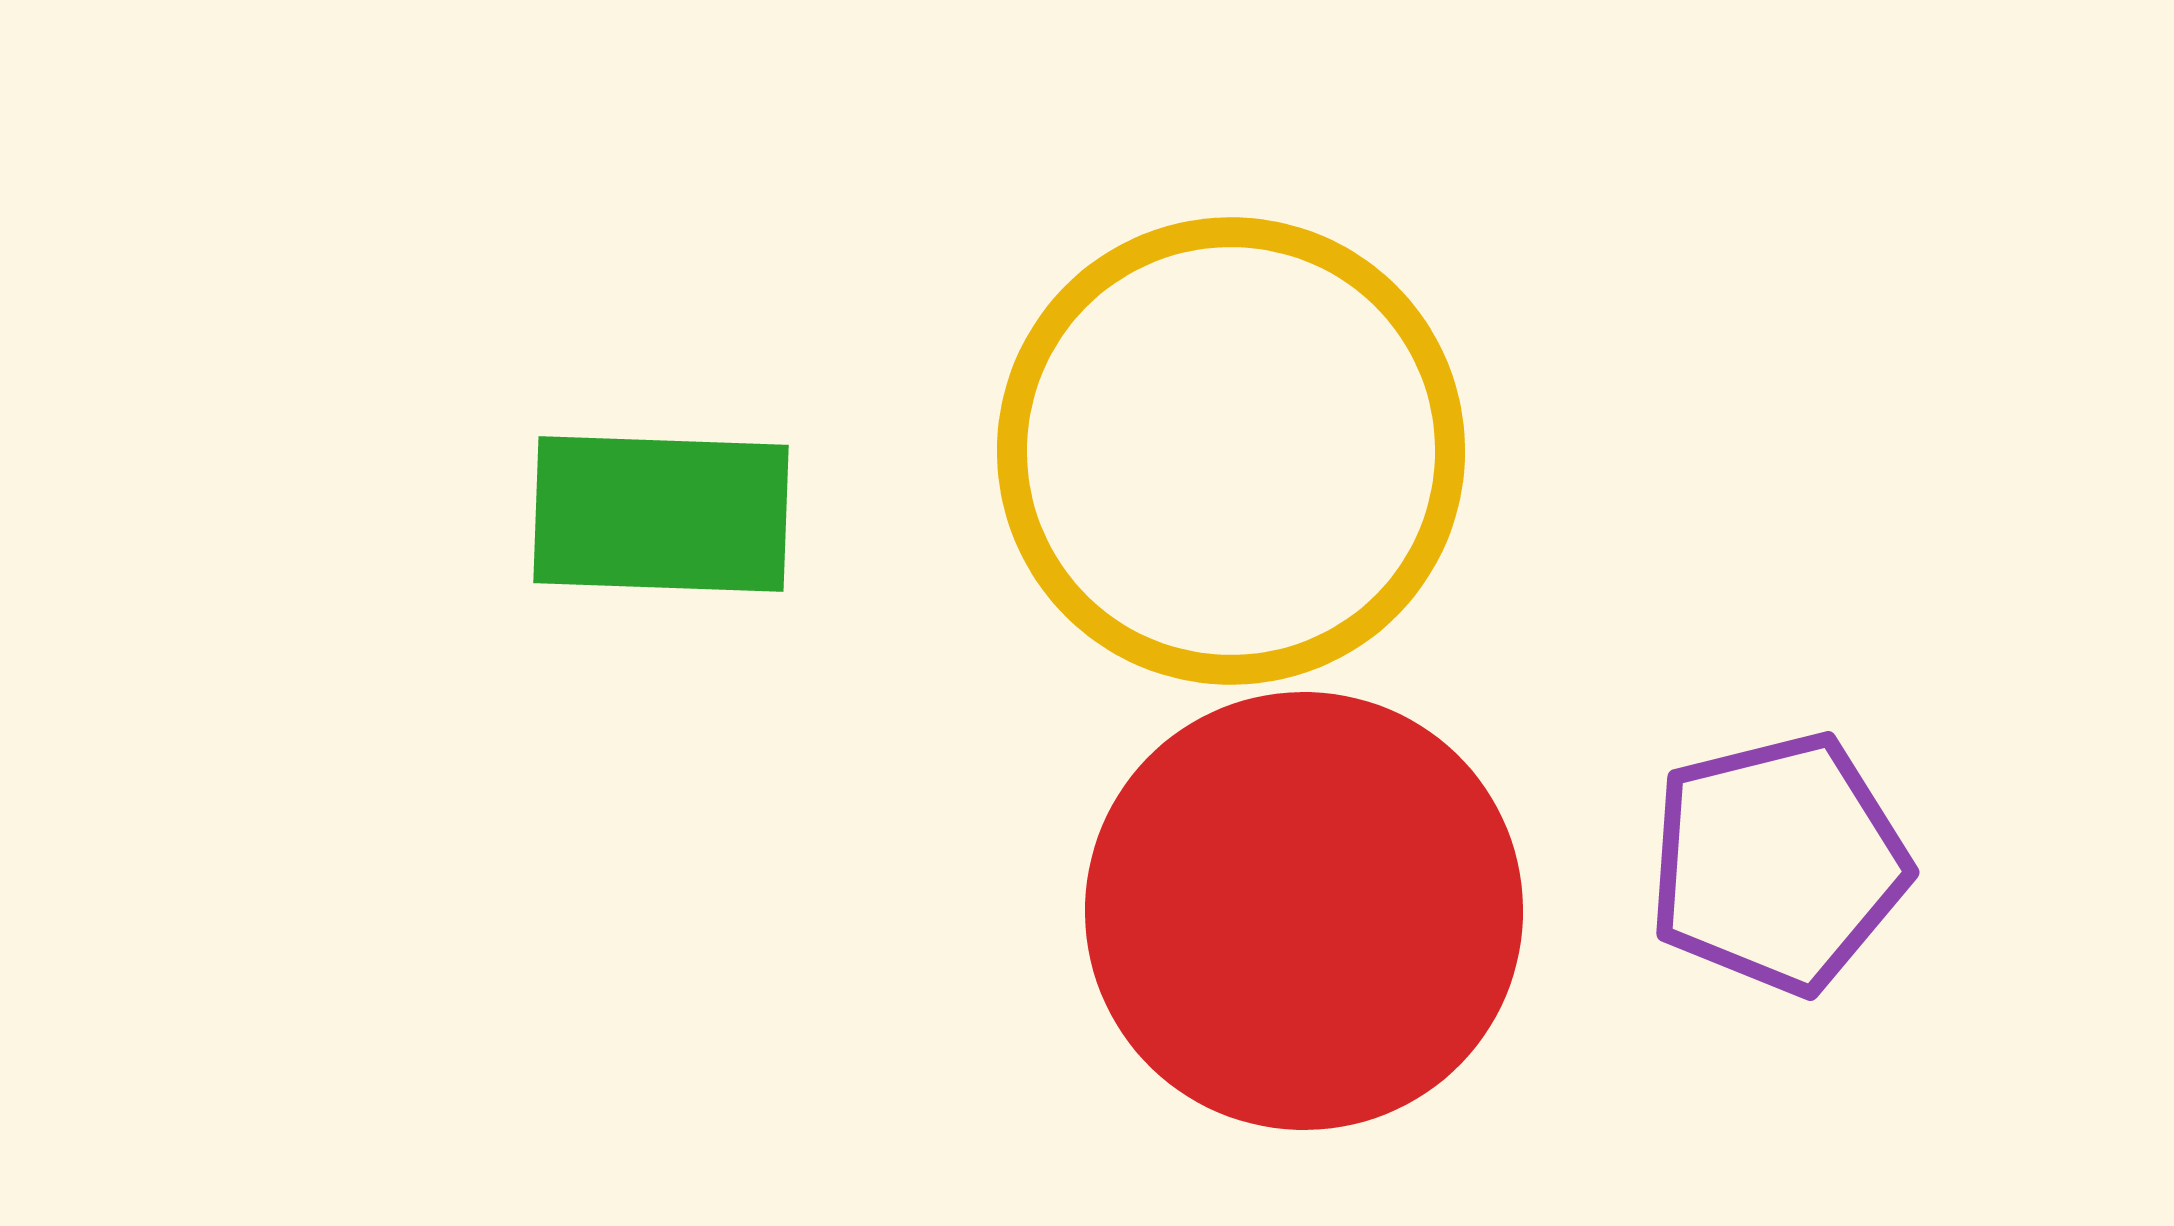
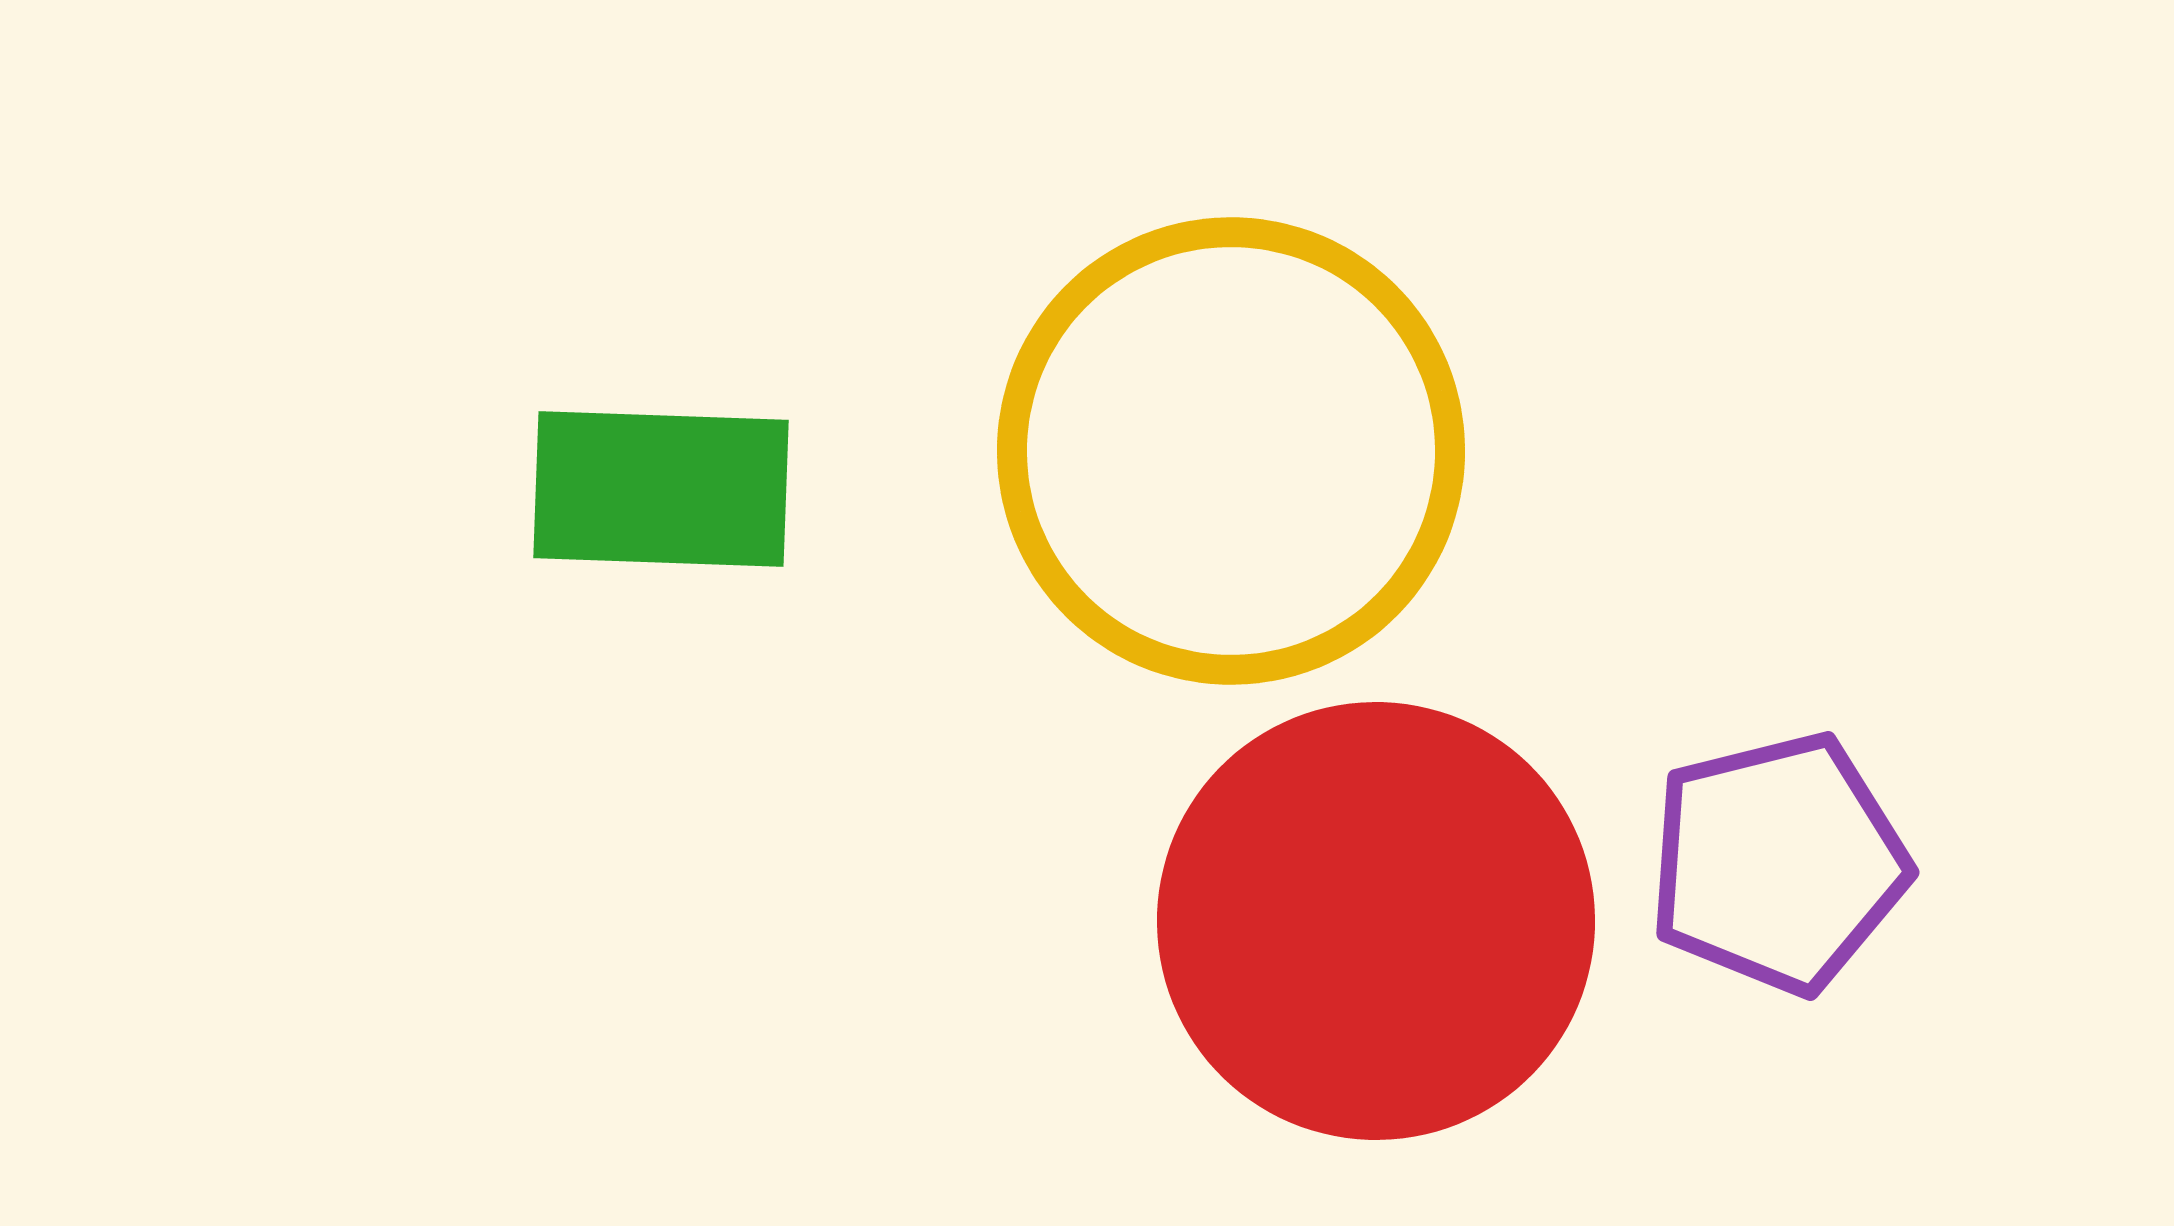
green rectangle: moved 25 px up
red circle: moved 72 px right, 10 px down
